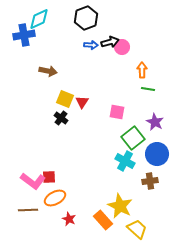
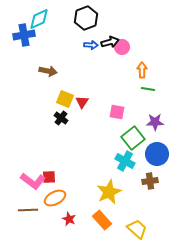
purple star: rotated 30 degrees counterclockwise
yellow star: moved 11 px left, 14 px up; rotated 20 degrees clockwise
orange rectangle: moved 1 px left
